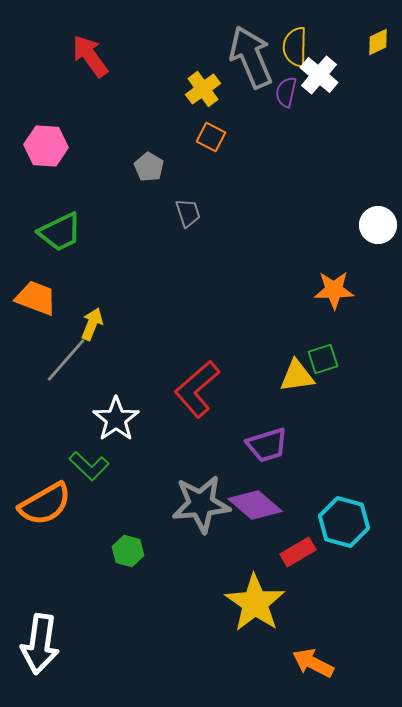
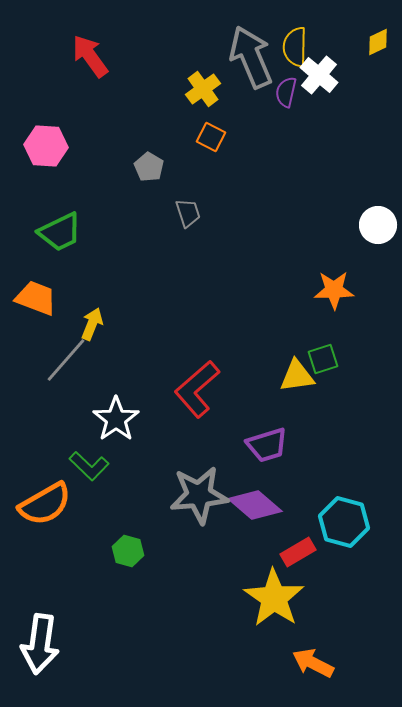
gray star: moved 2 px left, 9 px up
yellow star: moved 19 px right, 5 px up
